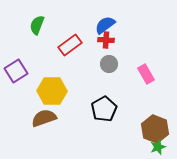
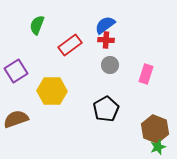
gray circle: moved 1 px right, 1 px down
pink rectangle: rotated 48 degrees clockwise
black pentagon: moved 2 px right
brown semicircle: moved 28 px left, 1 px down
